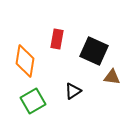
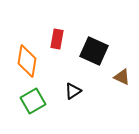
orange diamond: moved 2 px right
brown triangle: moved 10 px right; rotated 18 degrees clockwise
